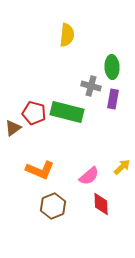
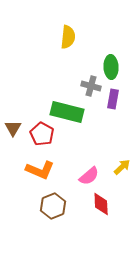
yellow semicircle: moved 1 px right, 2 px down
green ellipse: moved 1 px left
red pentagon: moved 8 px right, 21 px down; rotated 15 degrees clockwise
brown triangle: rotated 24 degrees counterclockwise
